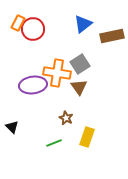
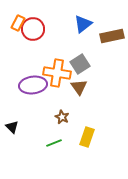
brown star: moved 4 px left, 1 px up
